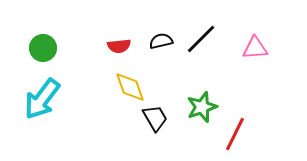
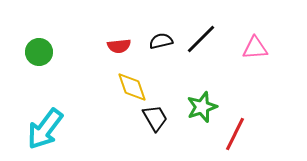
green circle: moved 4 px left, 4 px down
yellow diamond: moved 2 px right
cyan arrow: moved 3 px right, 30 px down
